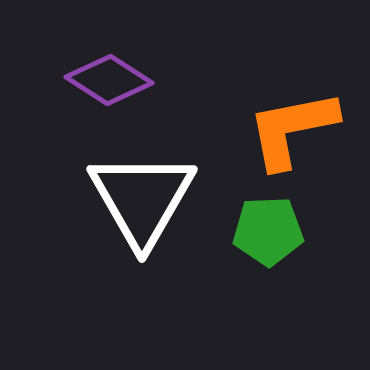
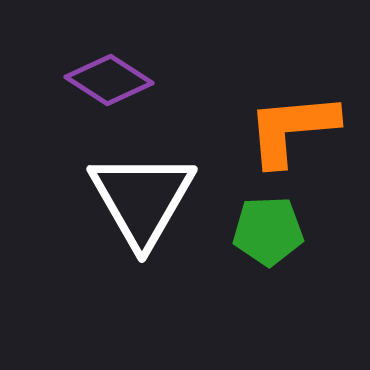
orange L-shape: rotated 6 degrees clockwise
